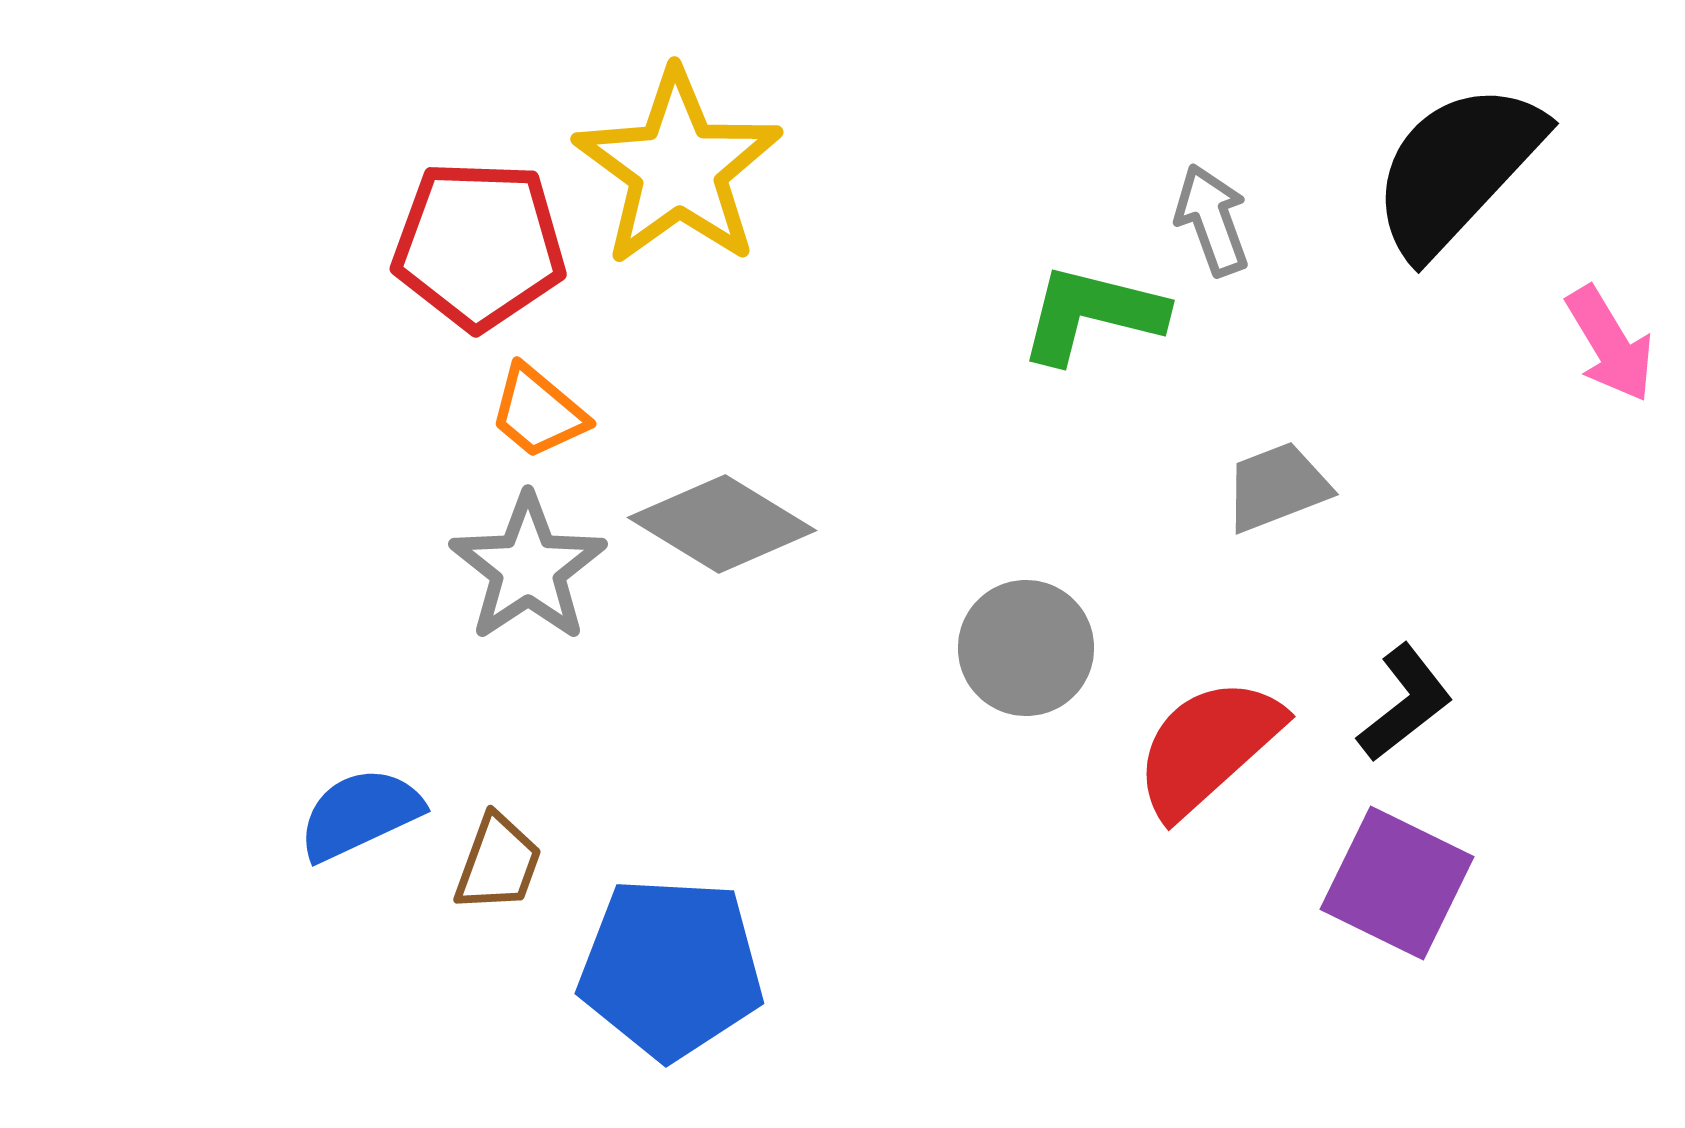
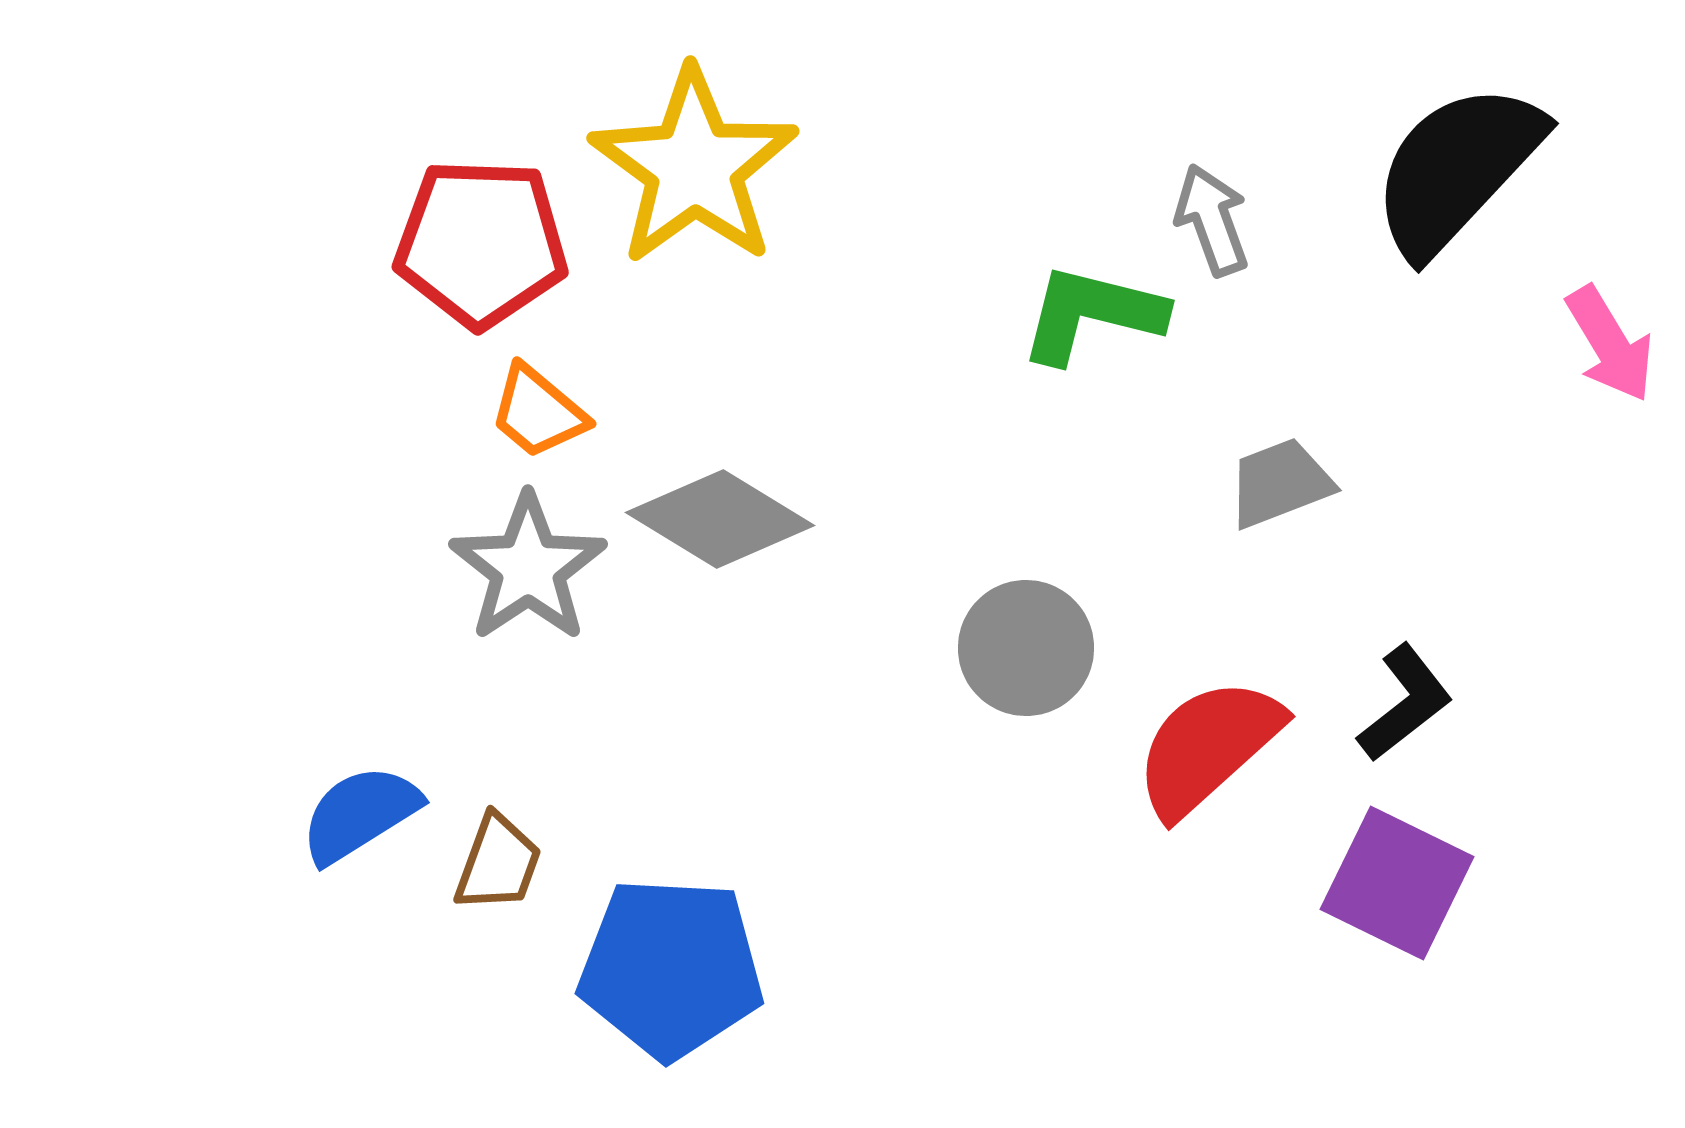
yellow star: moved 16 px right, 1 px up
red pentagon: moved 2 px right, 2 px up
gray trapezoid: moved 3 px right, 4 px up
gray diamond: moved 2 px left, 5 px up
blue semicircle: rotated 7 degrees counterclockwise
